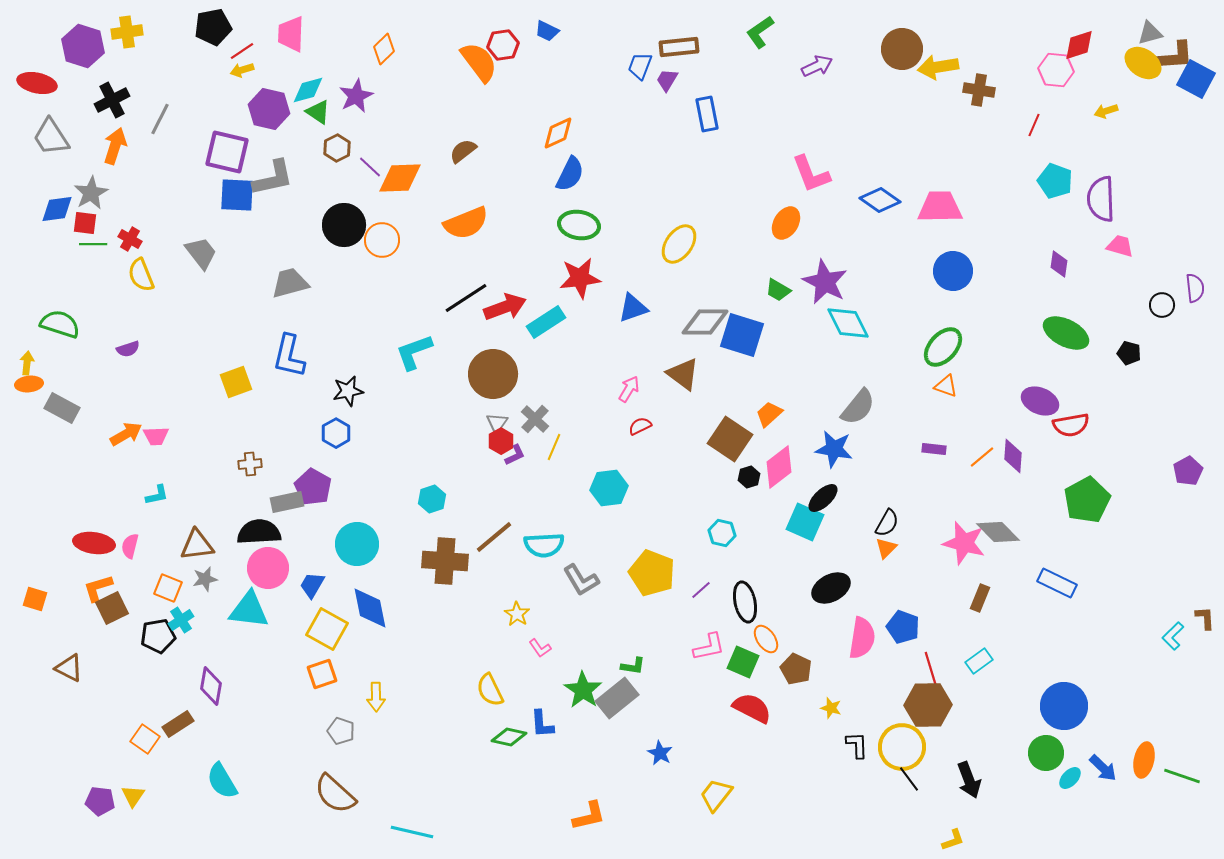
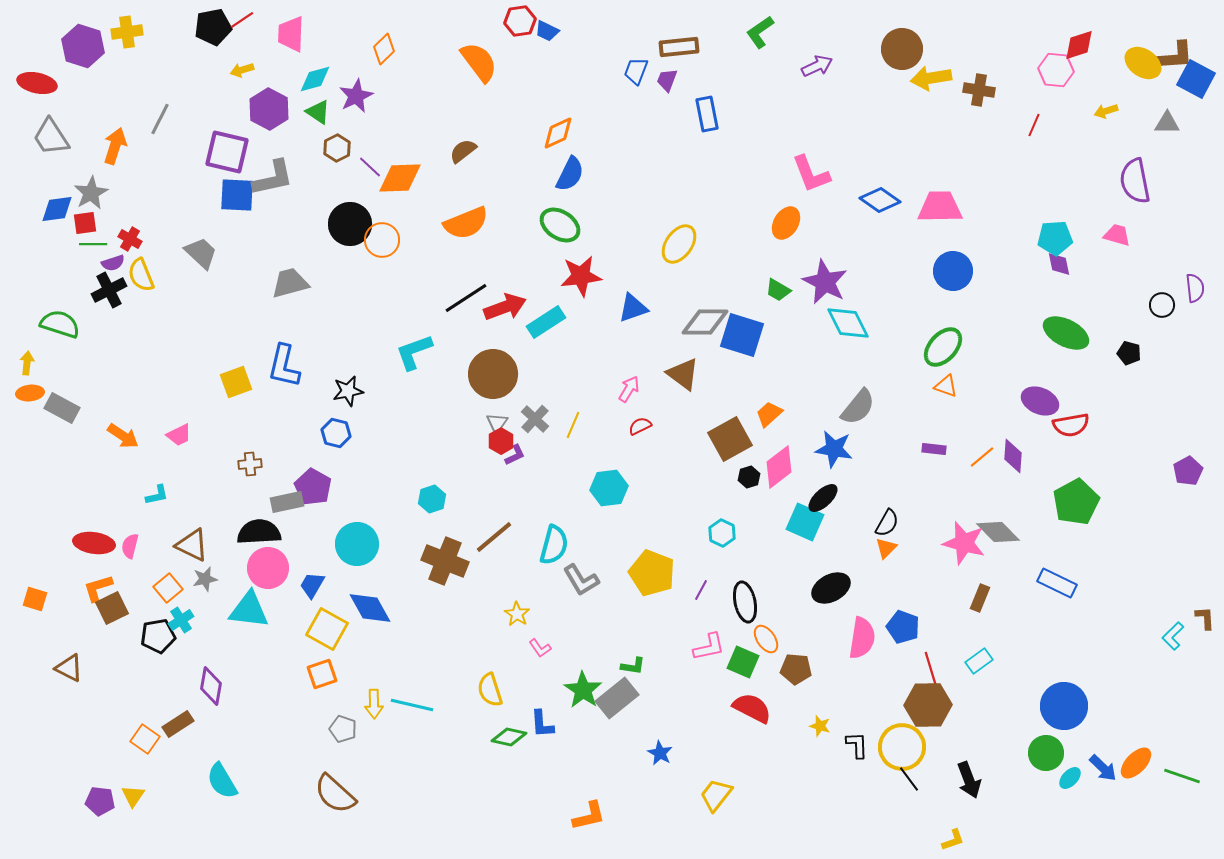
gray triangle at (1150, 33): moved 17 px right, 90 px down; rotated 16 degrees clockwise
red hexagon at (503, 45): moved 17 px right, 24 px up
red line at (242, 51): moved 31 px up
blue trapezoid at (640, 66): moved 4 px left, 5 px down
yellow arrow at (938, 67): moved 7 px left, 11 px down
purple trapezoid at (667, 80): rotated 10 degrees counterclockwise
cyan diamond at (308, 90): moved 7 px right, 11 px up
black cross at (112, 100): moved 3 px left, 190 px down
purple hexagon at (269, 109): rotated 15 degrees clockwise
cyan pentagon at (1055, 181): moved 57 px down; rotated 24 degrees counterclockwise
purple semicircle at (1101, 199): moved 34 px right, 18 px up; rotated 9 degrees counterclockwise
red square at (85, 223): rotated 15 degrees counterclockwise
black circle at (344, 225): moved 6 px right, 1 px up
green ellipse at (579, 225): moved 19 px left; rotated 24 degrees clockwise
pink trapezoid at (1120, 246): moved 3 px left, 11 px up
gray trapezoid at (201, 253): rotated 9 degrees counterclockwise
purple diamond at (1059, 264): rotated 20 degrees counterclockwise
red star at (580, 278): moved 1 px right, 2 px up
purple semicircle at (128, 349): moved 15 px left, 86 px up
blue L-shape at (289, 356): moved 5 px left, 10 px down
orange ellipse at (29, 384): moved 1 px right, 9 px down
blue hexagon at (336, 433): rotated 16 degrees counterclockwise
orange arrow at (126, 434): moved 3 px left, 2 px down; rotated 64 degrees clockwise
pink trapezoid at (156, 436): moved 23 px right, 1 px up; rotated 24 degrees counterclockwise
brown square at (730, 439): rotated 27 degrees clockwise
yellow line at (554, 447): moved 19 px right, 22 px up
green pentagon at (1087, 500): moved 11 px left, 2 px down
cyan hexagon at (722, 533): rotated 12 degrees clockwise
brown triangle at (197, 545): moved 5 px left; rotated 33 degrees clockwise
cyan semicircle at (544, 545): moved 10 px right; rotated 72 degrees counterclockwise
brown cross at (445, 561): rotated 18 degrees clockwise
orange square at (168, 588): rotated 28 degrees clockwise
purple line at (701, 590): rotated 20 degrees counterclockwise
blue diamond at (370, 608): rotated 18 degrees counterclockwise
brown pentagon at (796, 669): rotated 20 degrees counterclockwise
yellow semicircle at (490, 690): rotated 8 degrees clockwise
yellow arrow at (376, 697): moved 2 px left, 7 px down
yellow star at (831, 708): moved 11 px left, 18 px down
gray pentagon at (341, 731): moved 2 px right, 2 px up
orange ellipse at (1144, 760): moved 8 px left, 3 px down; rotated 32 degrees clockwise
cyan line at (412, 832): moved 127 px up
